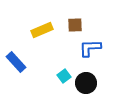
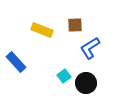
yellow rectangle: rotated 45 degrees clockwise
blue L-shape: rotated 30 degrees counterclockwise
